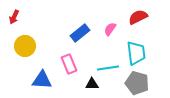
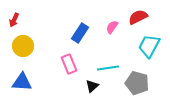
red arrow: moved 3 px down
pink semicircle: moved 2 px right, 2 px up
blue rectangle: rotated 18 degrees counterclockwise
yellow circle: moved 2 px left
cyan trapezoid: moved 13 px right, 7 px up; rotated 145 degrees counterclockwise
blue triangle: moved 20 px left, 2 px down
black triangle: moved 2 px down; rotated 40 degrees counterclockwise
